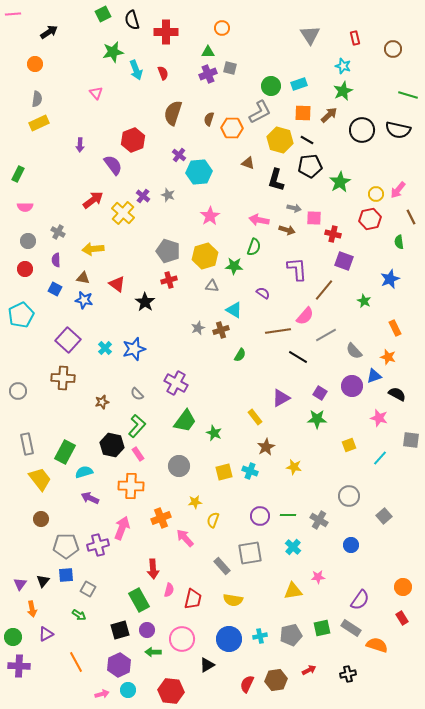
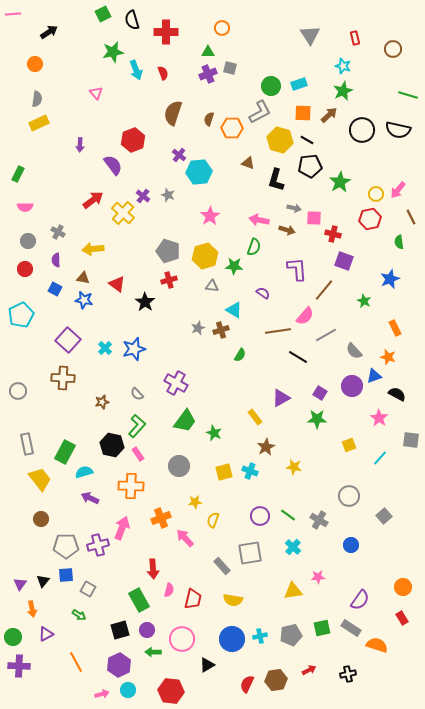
pink star at (379, 418): rotated 18 degrees clockwise
green line at (288, 515): rotated 35 degrees clockwise
blue circle at (229, 639): moved 3 px right
